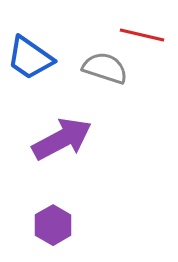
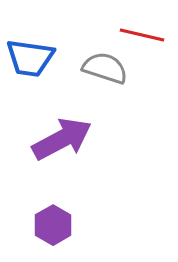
blue trapezoid: rotated 27 degrees counterclockwise
